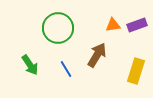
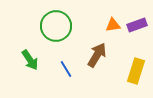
green circle: moved 2 px left, 2 px up
green arrow: moved 5 px up
